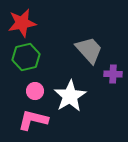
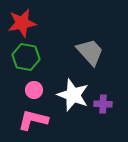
gray trapezoid: moved 1 px right, 2 px down
green hexagon: rotated 24 degrees clockwise
purple cross: moved 10 px left, 30 px down
pink circle: moved 1 px left, 1 px up
white star: moved 3 px right, 1 px up; rotated 20 degrees counterclockwise
